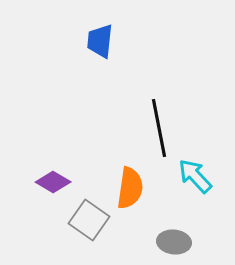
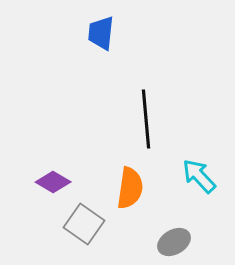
blue trapezoid: moved 1 px right, 8 px up
black line: moved 13 px left, 9 px up; rotated 6 degrees clockwise
cyan arrow: moved 4 px right
gray square: moved 5 px left, 4 px down
gray ellipse: rotated 36 degrees counterclockwise
